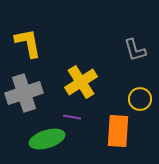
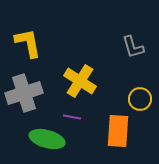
gray L-shape: moved 2 px left, 3 px up
yellow cross: moved 1 px left, 1 px up; rotated 24 degrees counterclockwise
green ellipse: rotated 32 degrees clockwise
